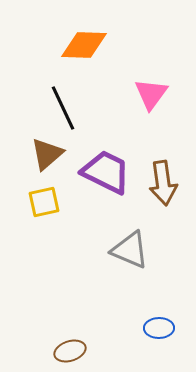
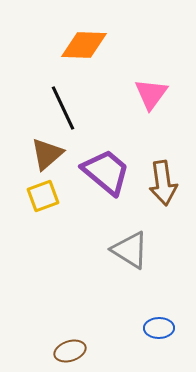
purple trapezoid: rotated 14 degrees clockwise
yellow square: moved 1 px left, 6 px up; rotated 8 degrees counterclockwise
gray triangle: rotated 9 degrees clockwise
